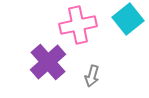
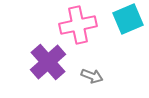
cyan square: rotated 16 degrees clockwise
gray arrow: rotated 85 degrees counterclockwise
